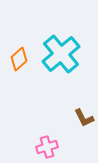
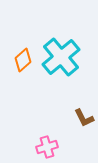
cyan cross: moved 3 px down
orange diamond: moved 4 px right, 1 px down
